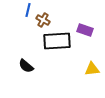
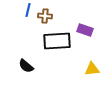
brown cross: moved 2 px right, 4 px up; rotated 24 degrees counterclockwise
